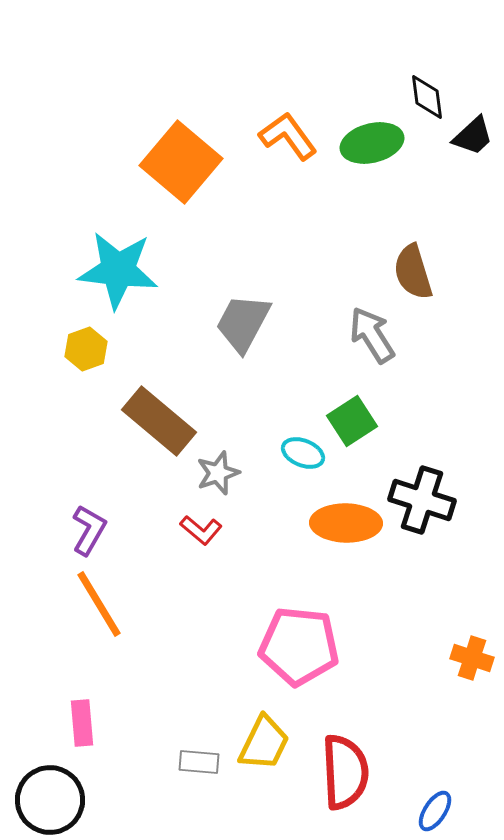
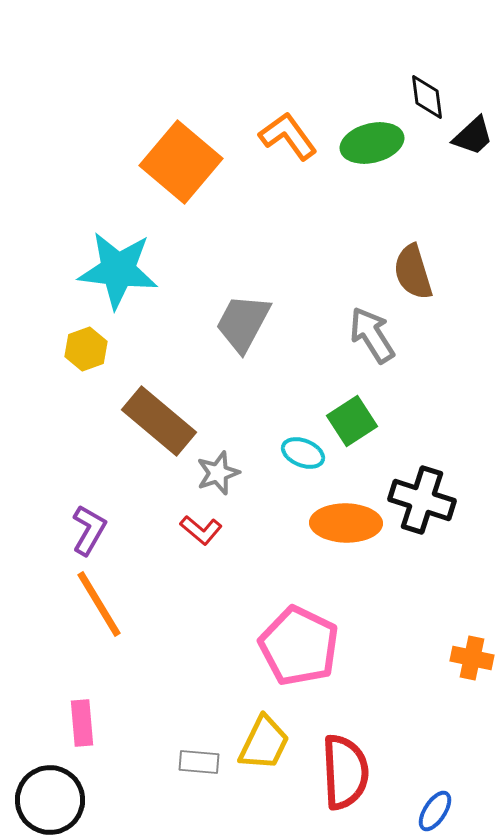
pink pentagon: rotated 20 degrees clockwise
orange cross: rotated 6 degrees counterclockwise
